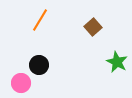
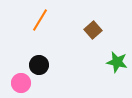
brown square: moved 3 px down
green star: rotated 15 degrees counterclockwise
